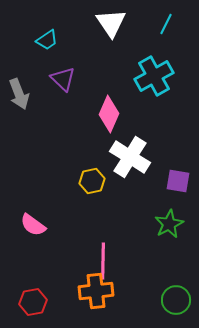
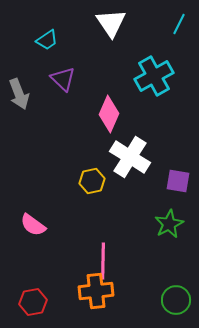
cyan line: moved 13 px right
